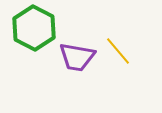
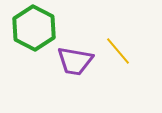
purple trapezoid: moved 2 px left, 4 px down
